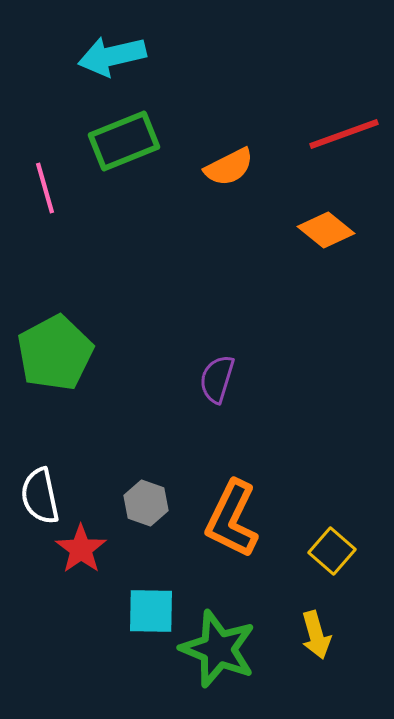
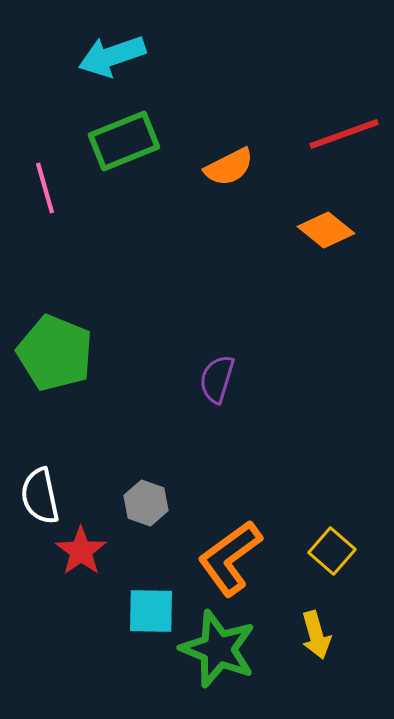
cyan arrow: rotated 6 degrees counterclockwise
green pentagon: rotated 22 degrees counterclockwise
orange L-shape: moved 2 px left, 39 px down; rotated 28 degrees clockwise
red star: moved 2 px down
